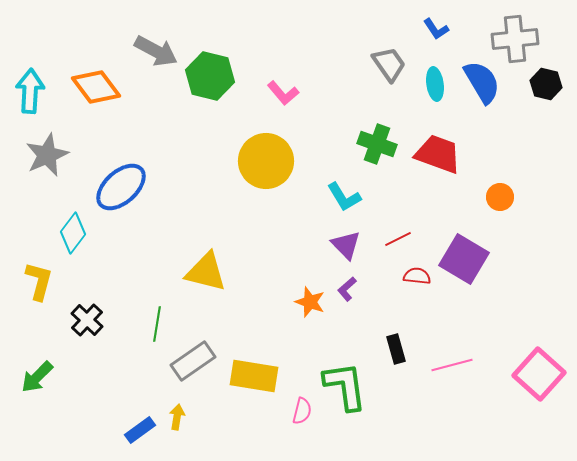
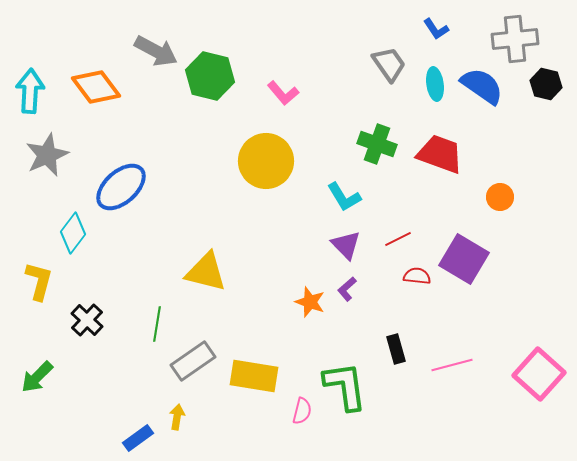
blue semicircle: moved 4 px down; rotated 24 degrees counterclockwise
red trapezoid: moved 2 px right
blue rectangle: moved 2 px left, 8 px down
